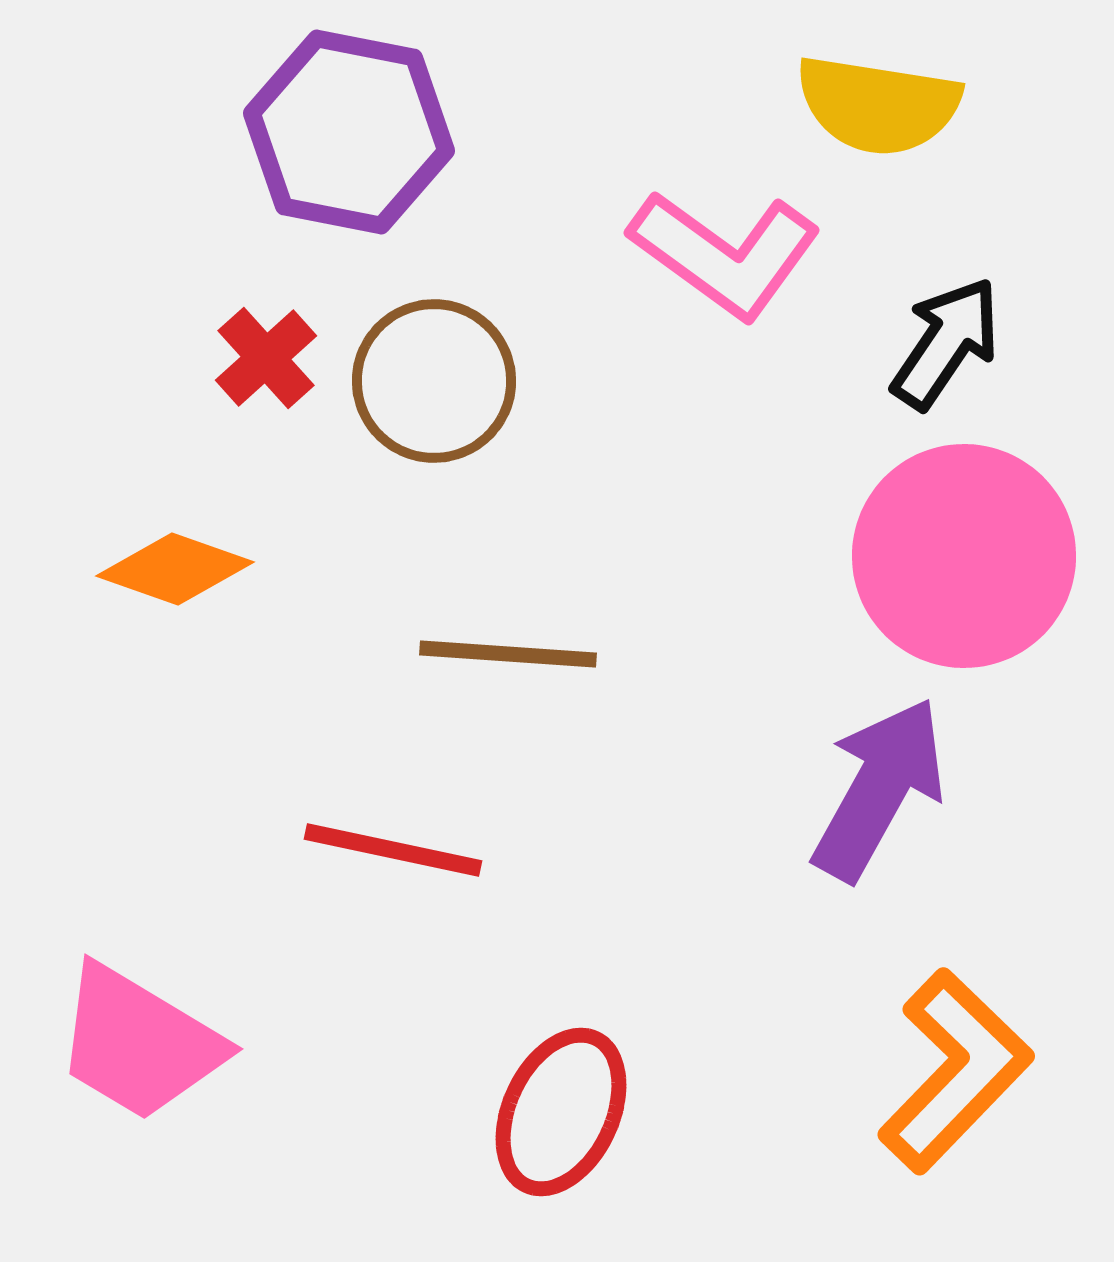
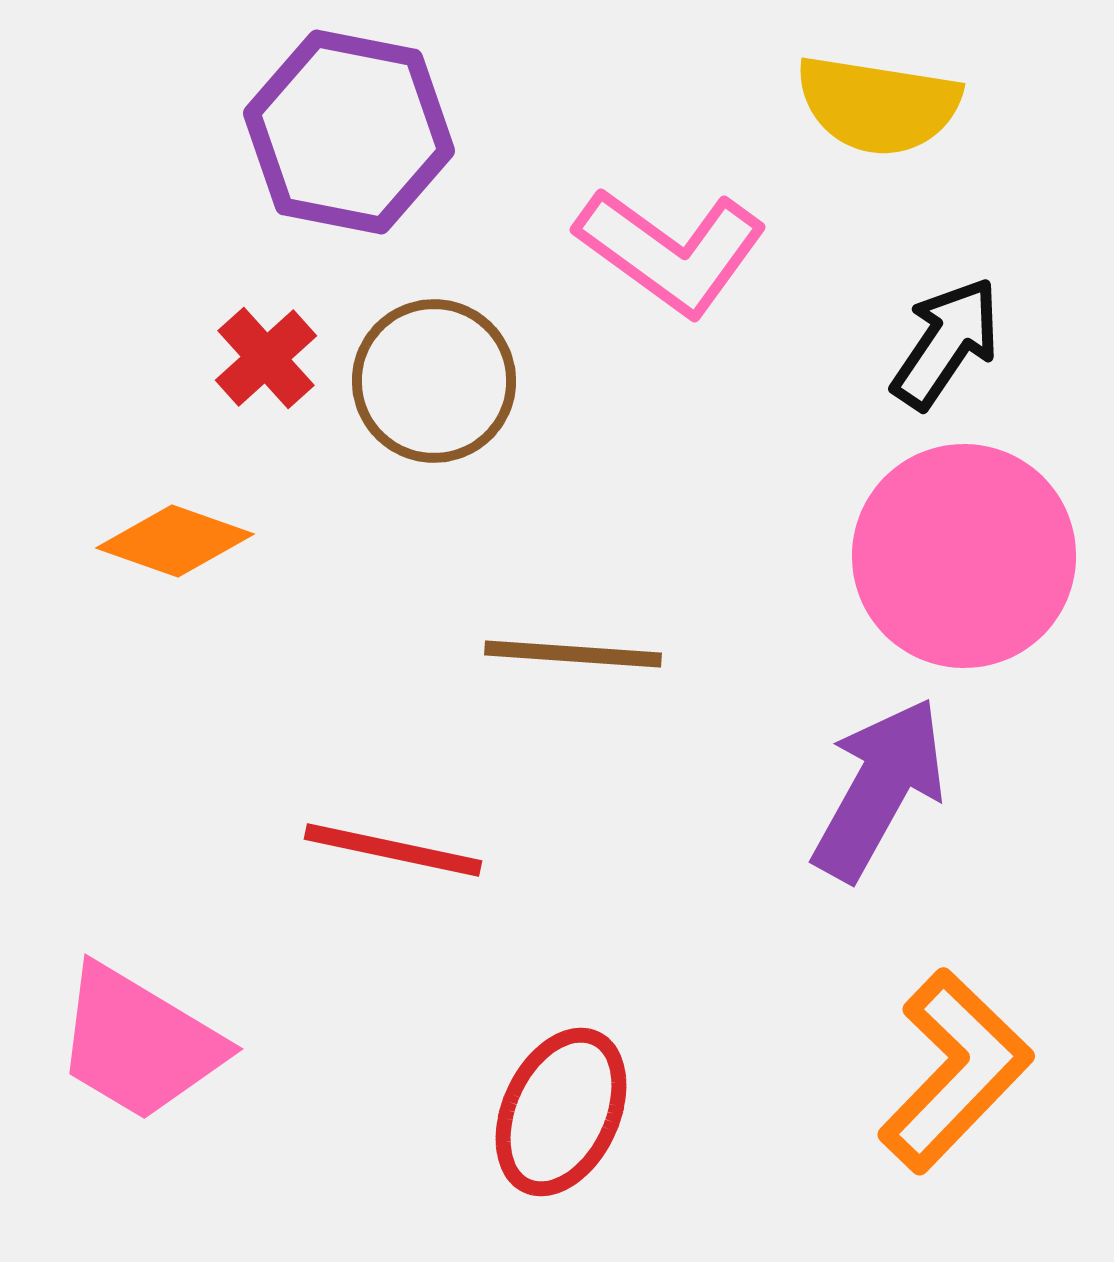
pink L-shape: moved 54 px left, 3 px up
orange diamond: moved 28 px up
brown line: moved 65 px right
